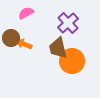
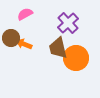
pink semicircle: moved 1 px left, 1 px down
orange circle: moved 4 px right, 3 px up
